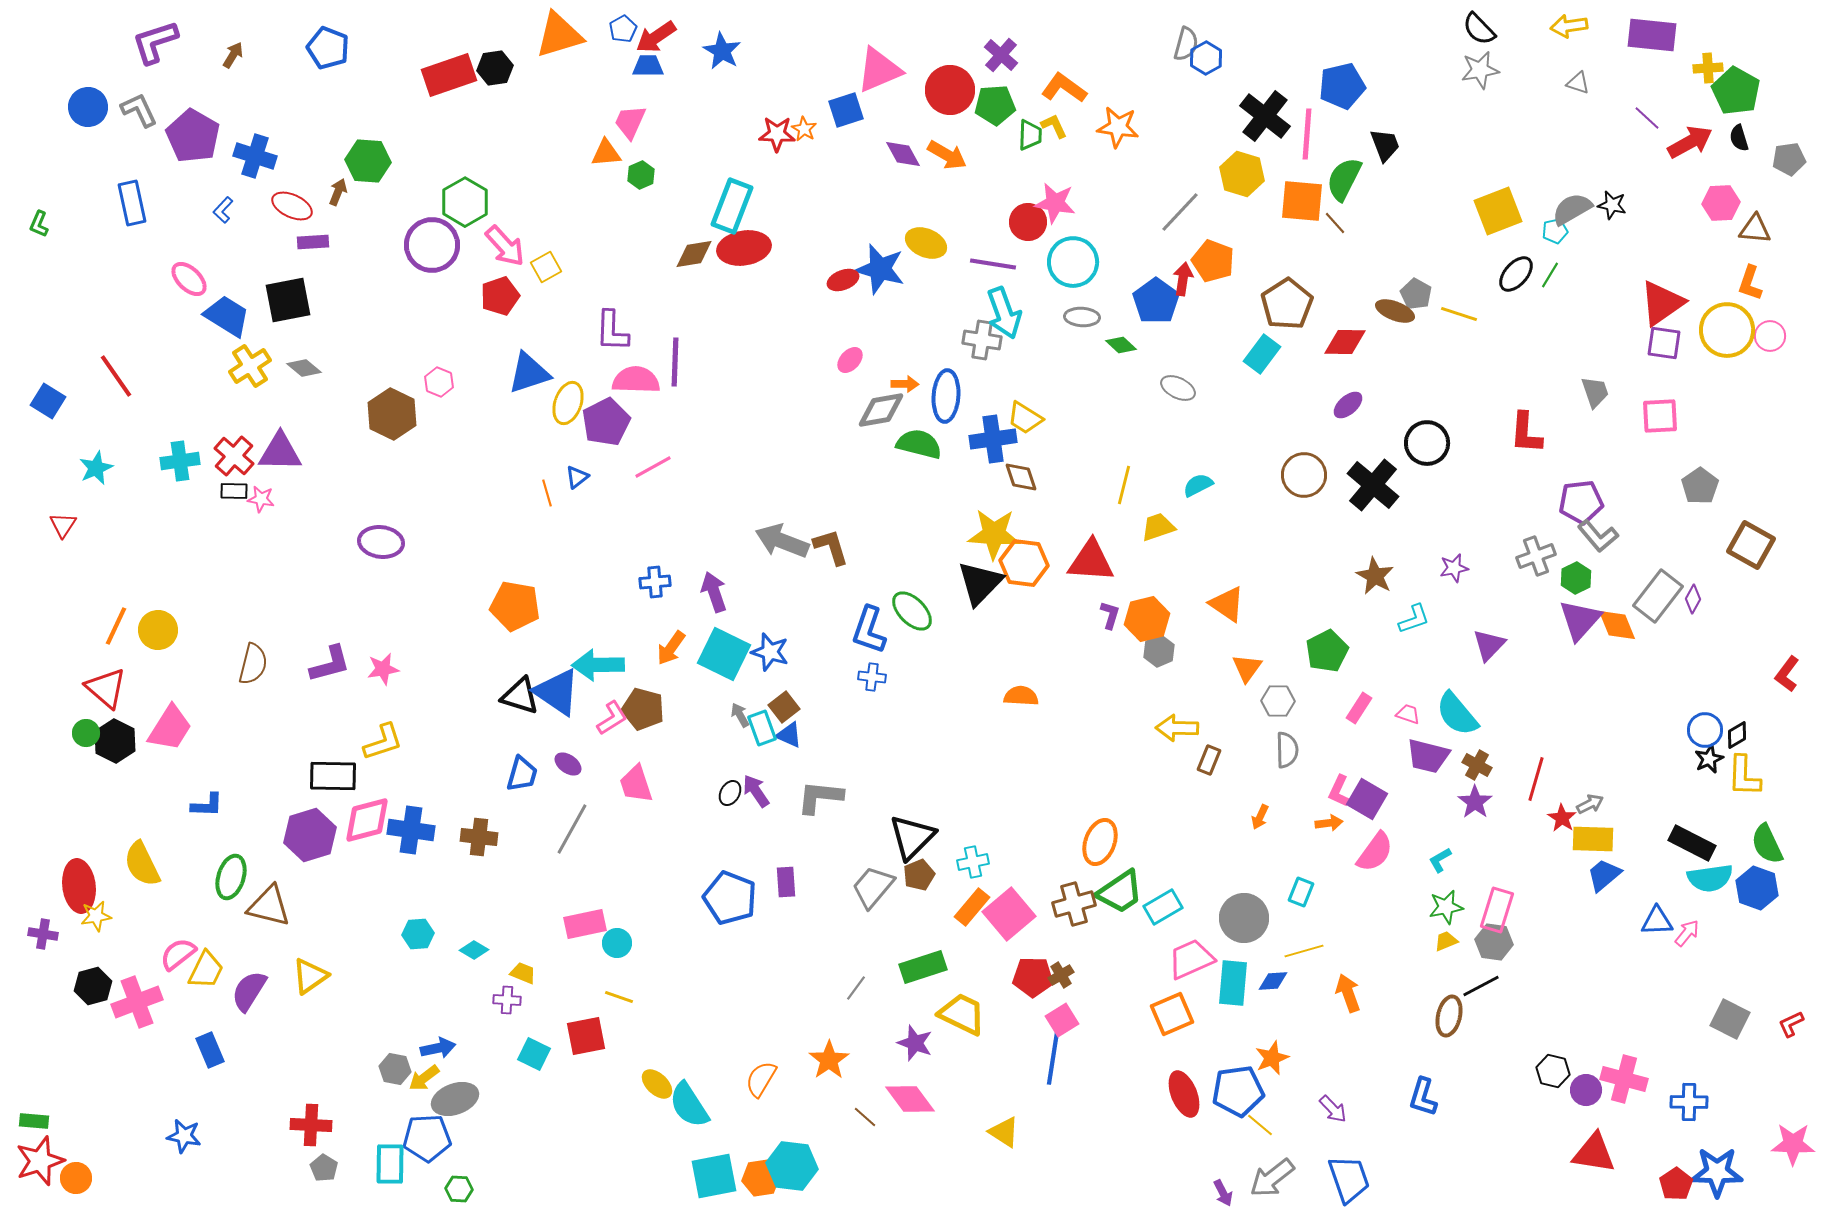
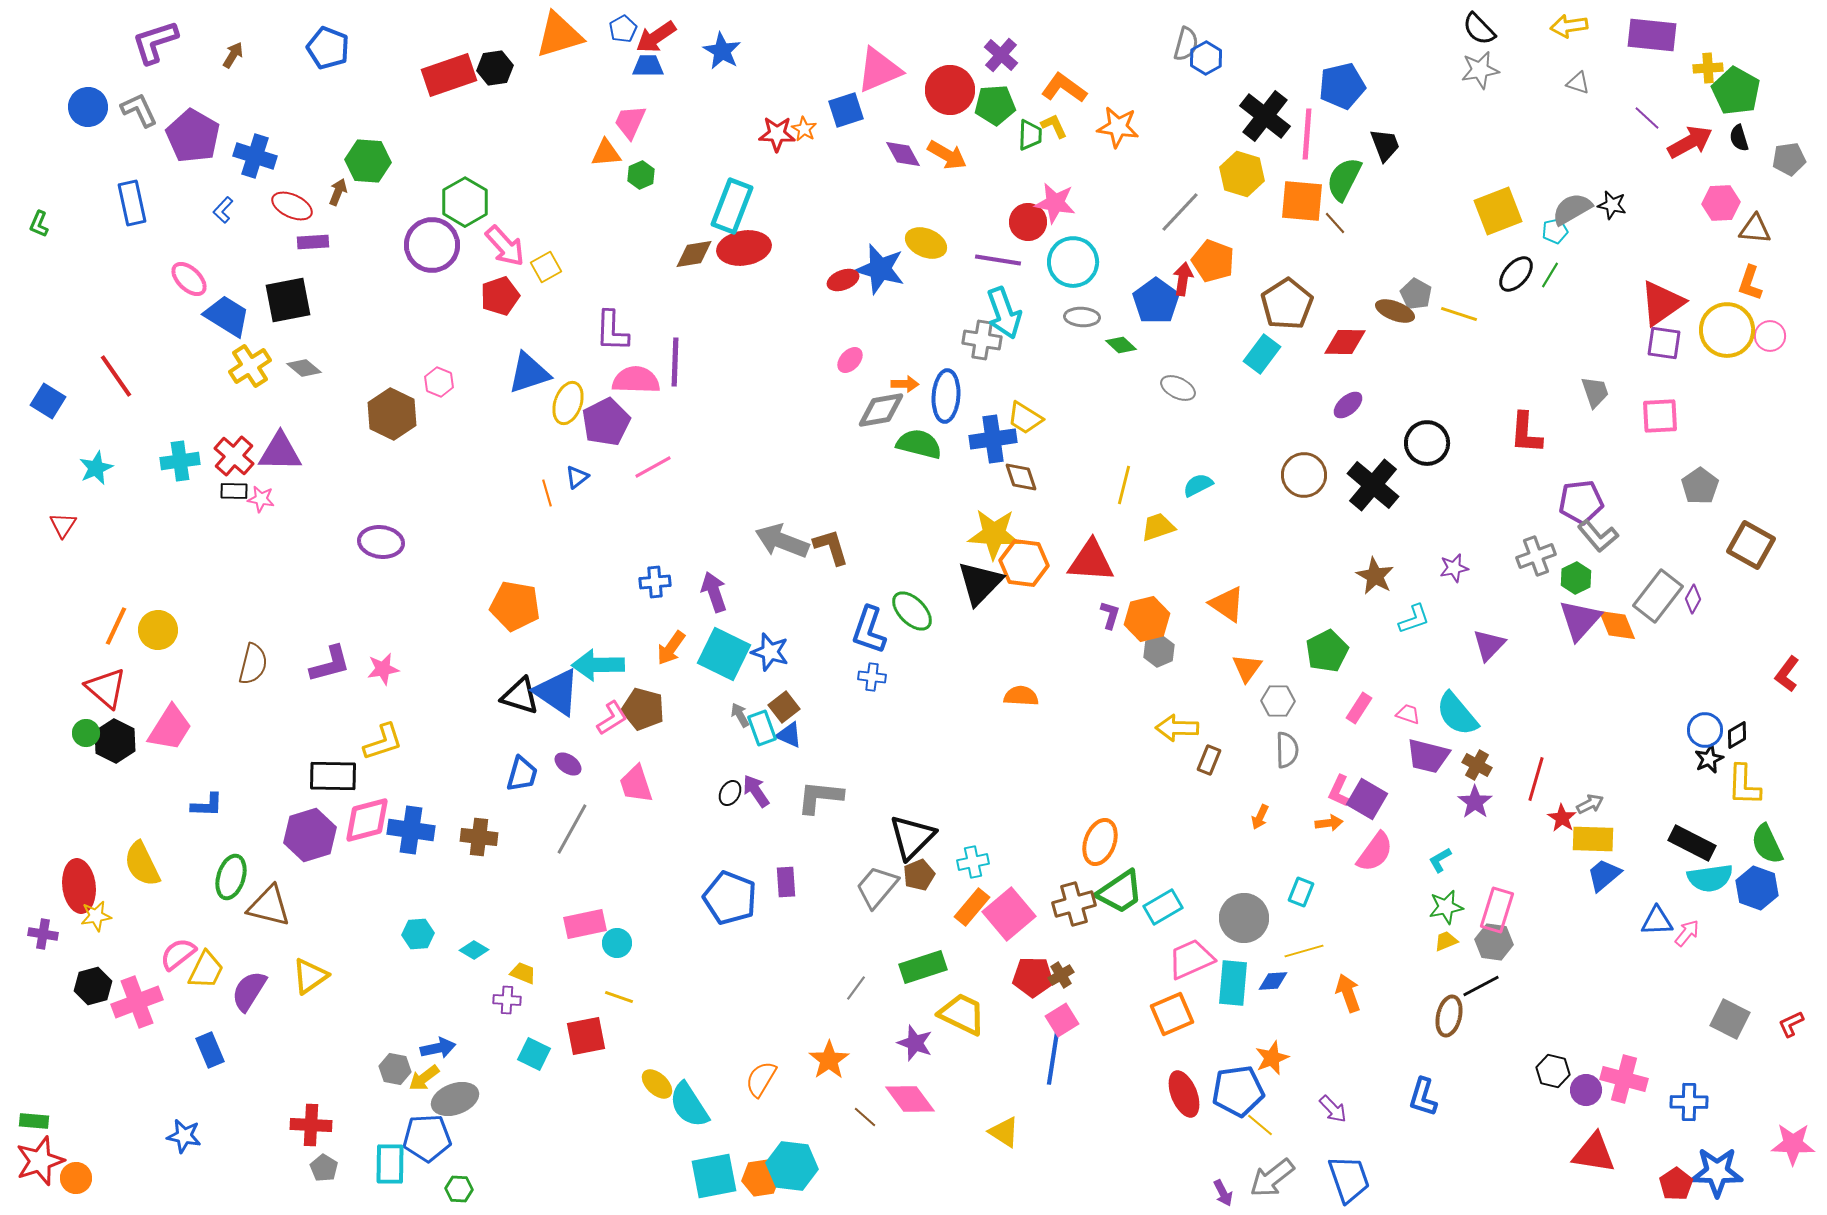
purple line at (993, 264): moved 5 px right, 4 px up
yellow L-shape at (1744, 776): moved 9 px down
gray trapezoid at (873, 887): moved 4 px right
